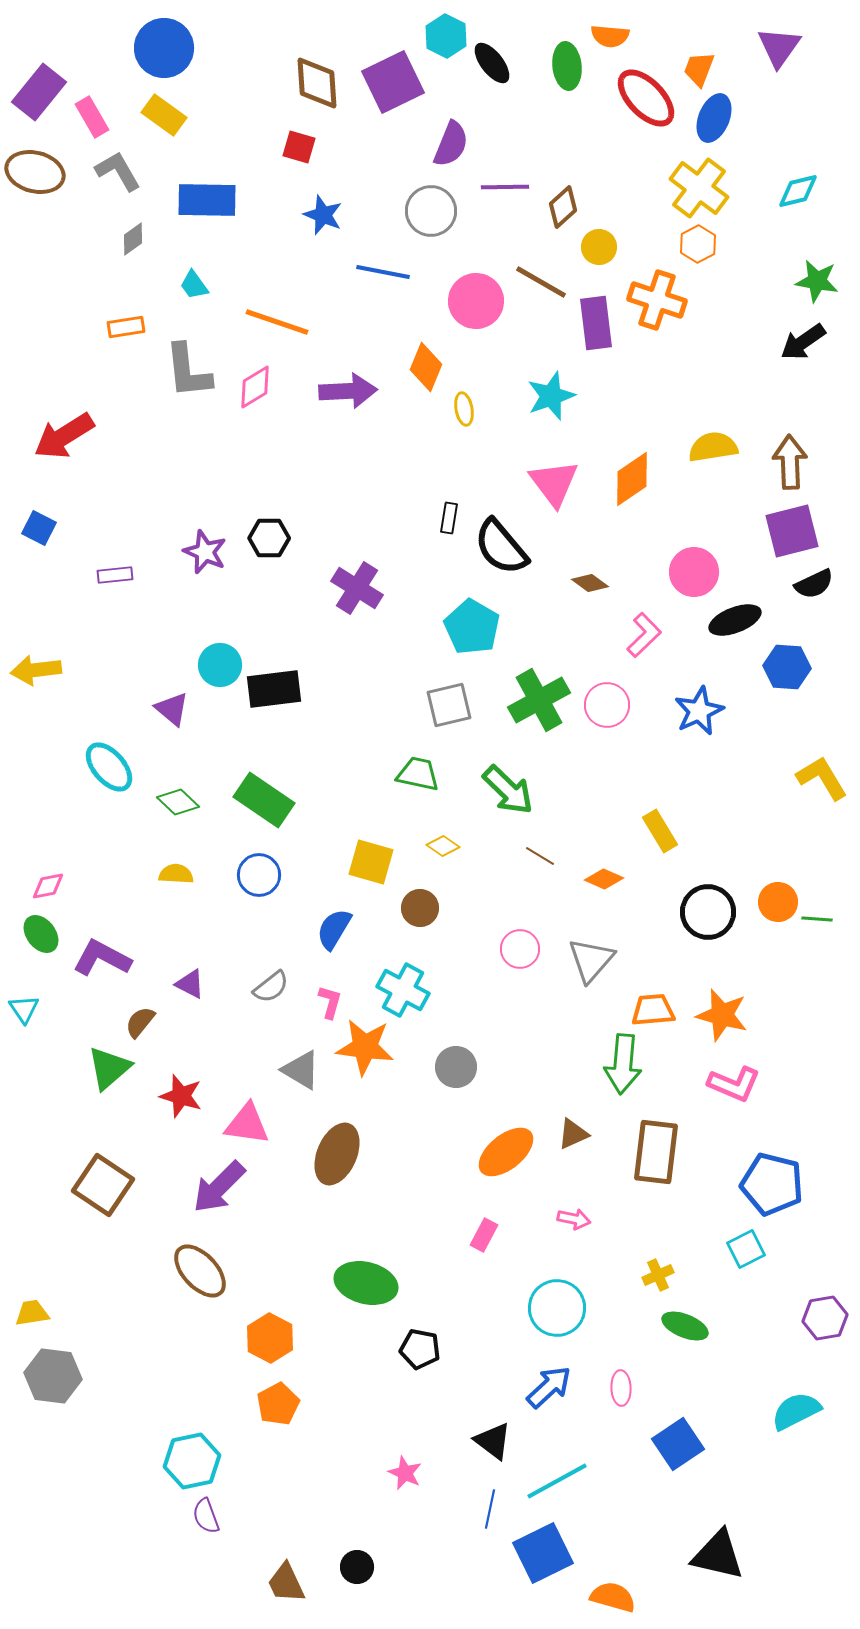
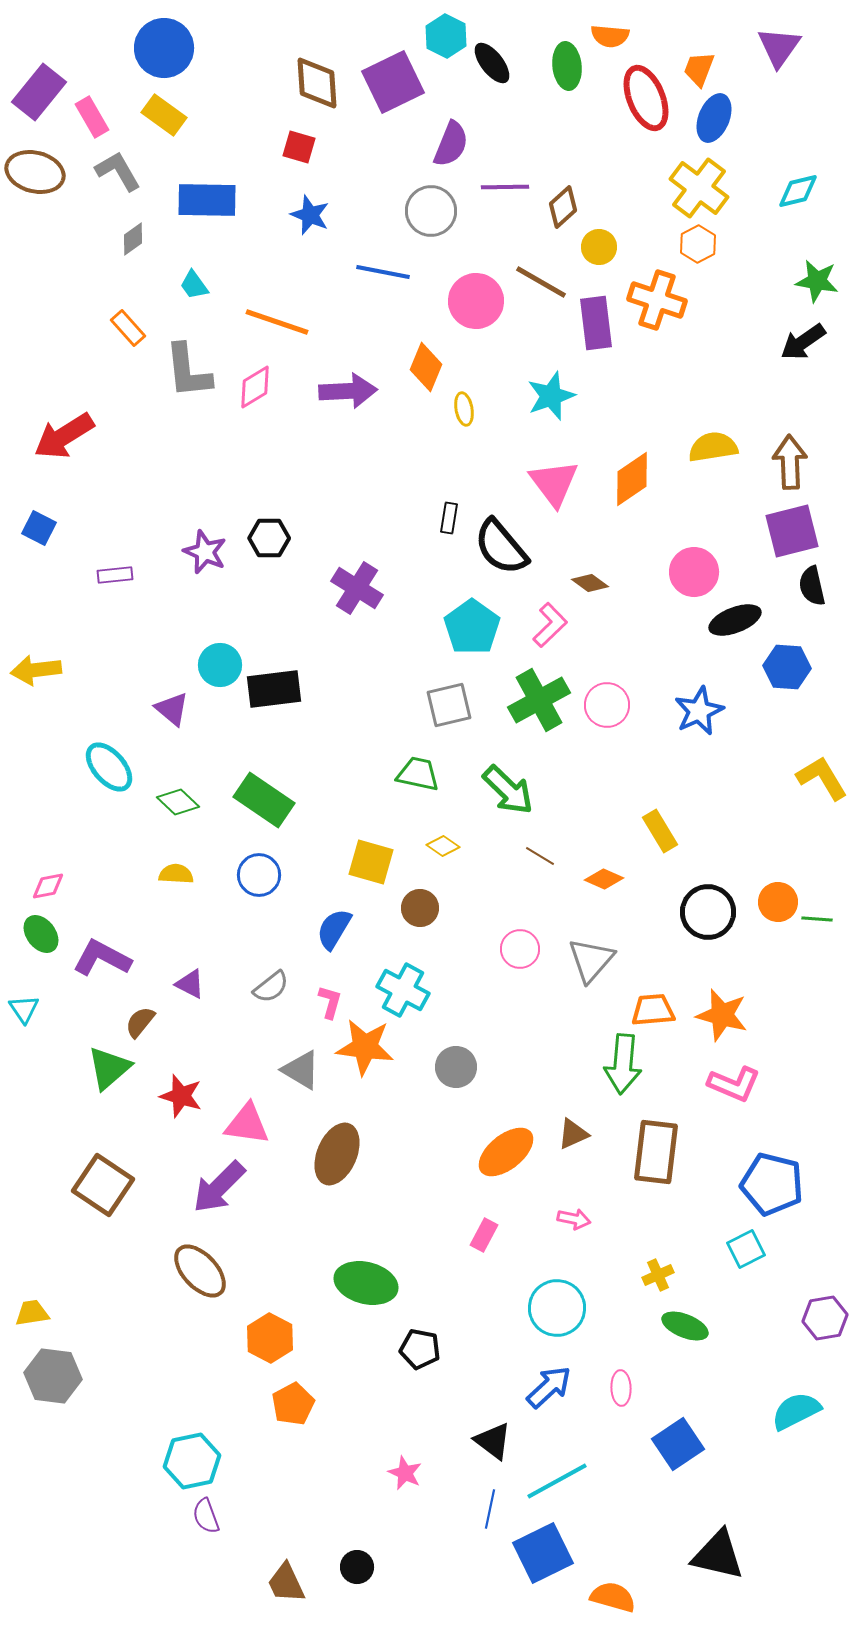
red ellipse at (646, 98): rotated 22 degrees clockwise
blue star at (323, 215): moved 13 px left
orange rectangle at (126, 327): moved 2 px right, 1 px down; rotated 57 degrees clockwise
black semicircle at (814, 584): moved 2 px left, 2 px down; rotated 102 degrees clockwise
cyan pentagon at (472, 627): rotated 6 degrees clockwise
pink L-shape at (644, 635): moved 94 px left, 10 px up
orange pentagon at (278, 1404): moved 15 px right
